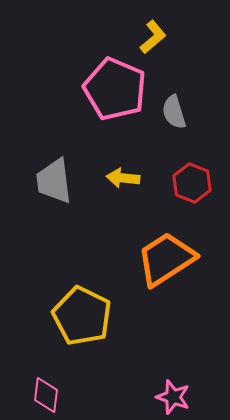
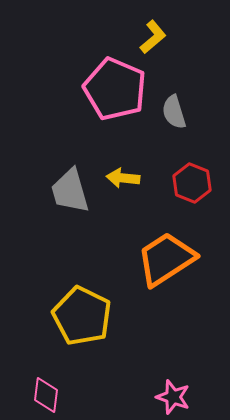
gray trapezoid: moved 16 px right, 10 px down; rotated 9 degrees counterclockwise
